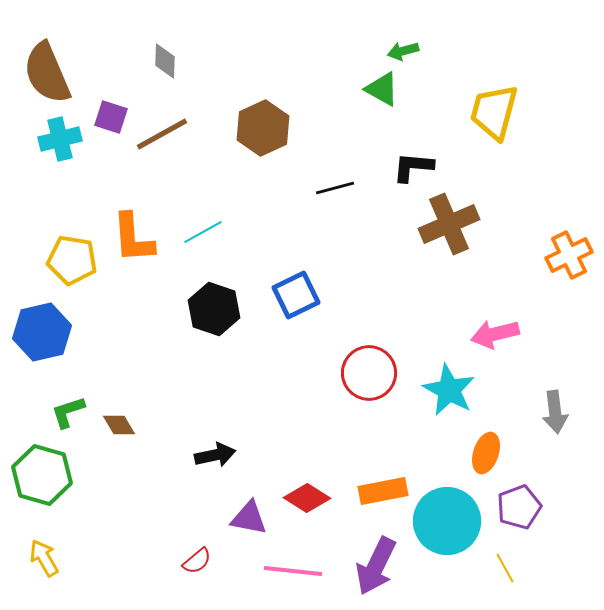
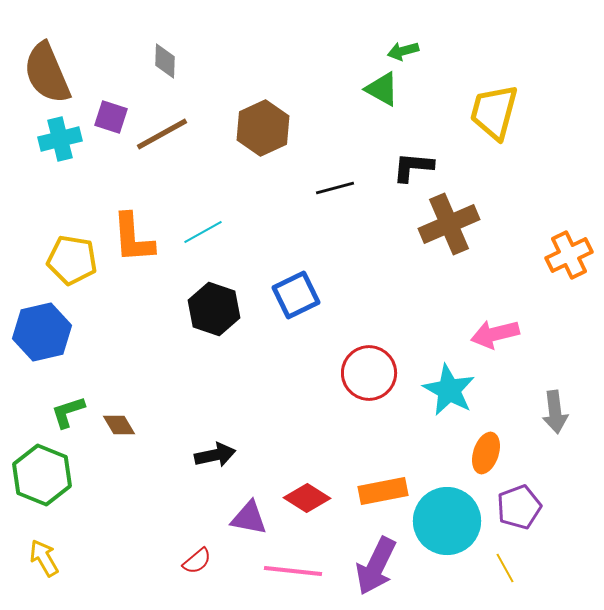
green hexagon: rotated 6 degrees clockwise
